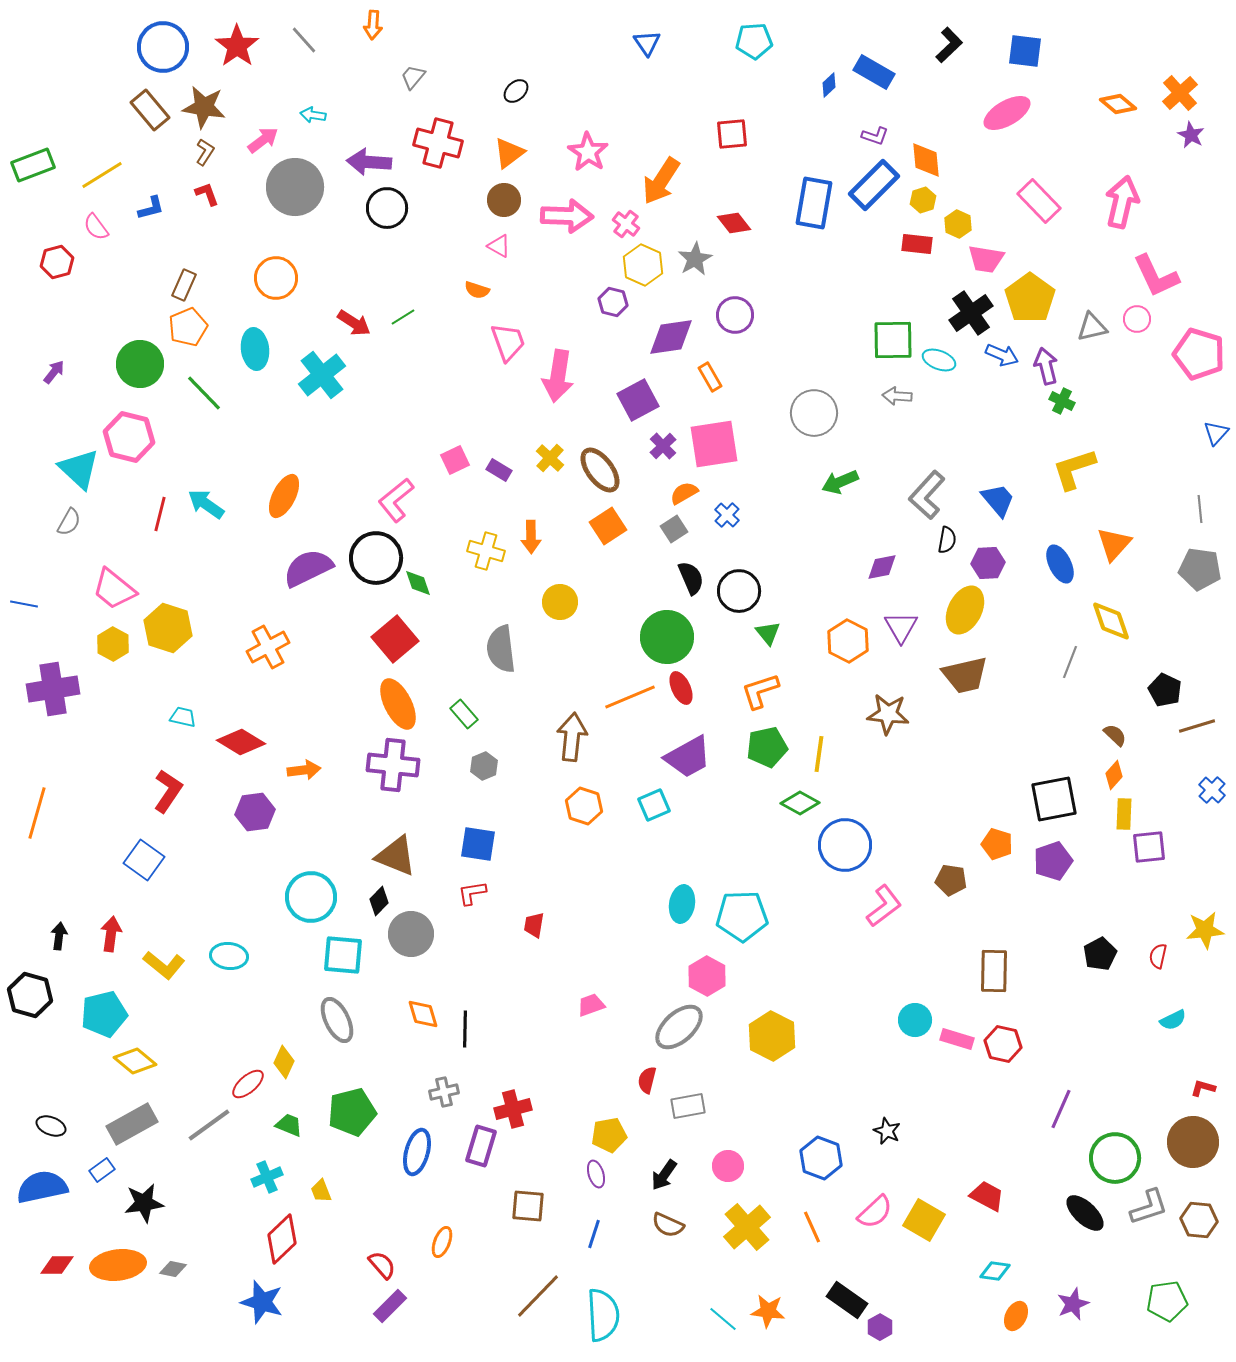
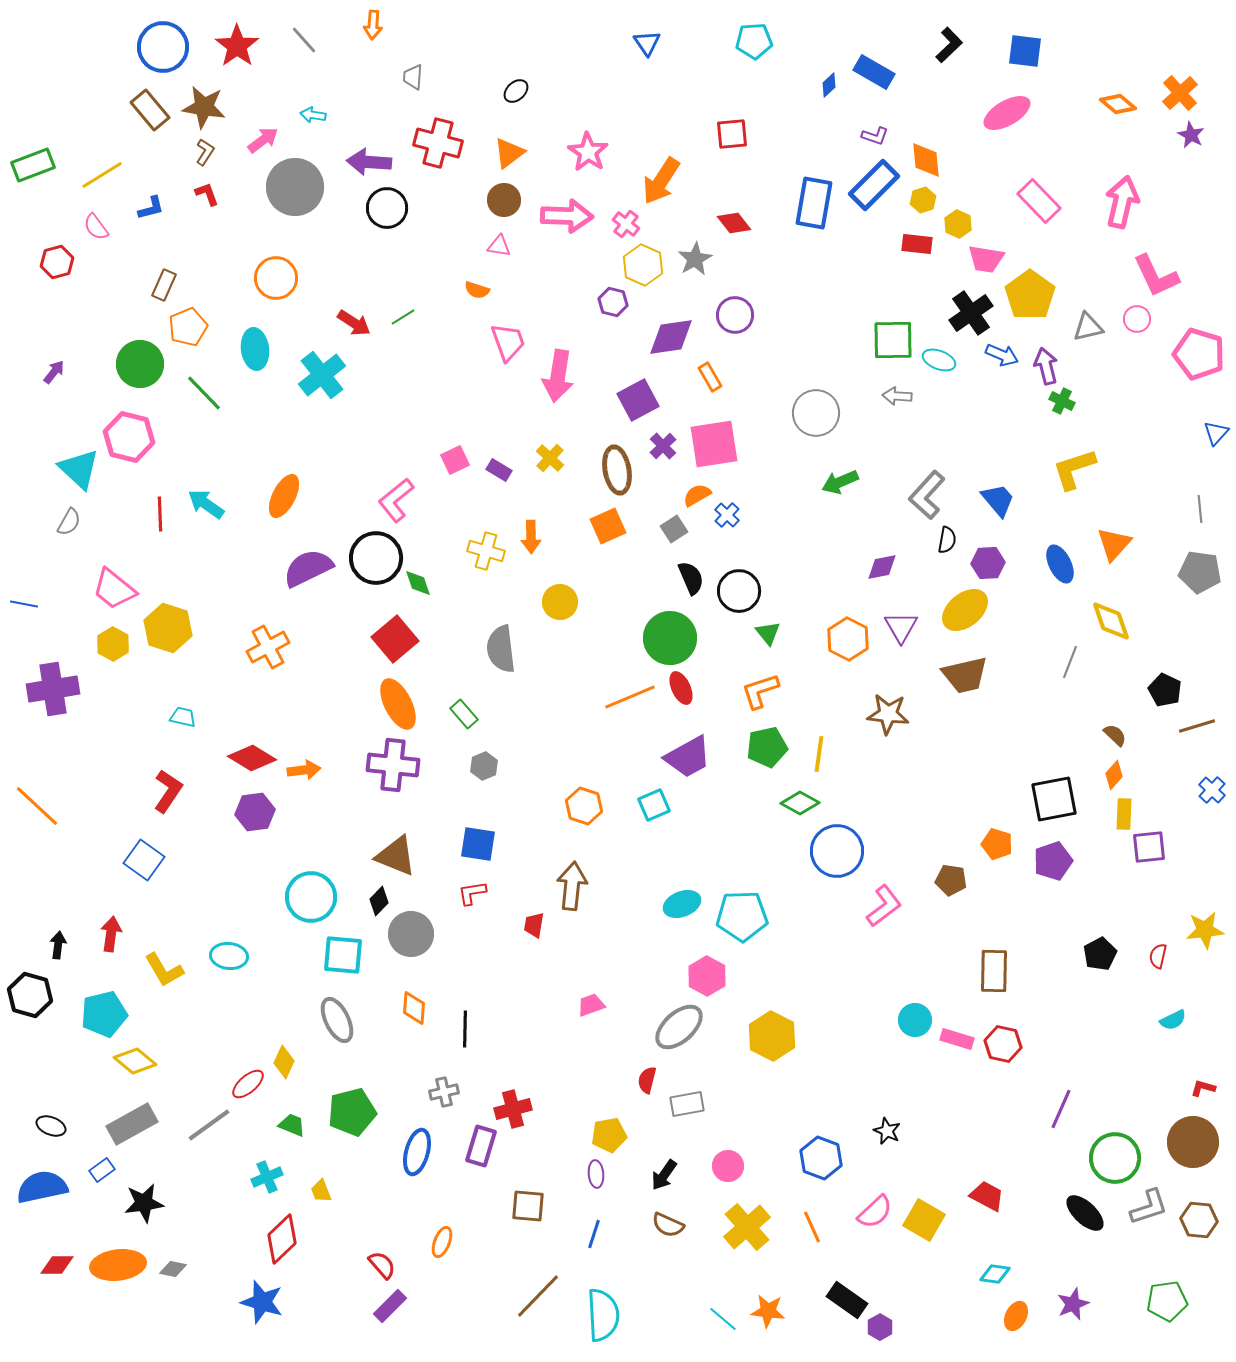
gray trapezoid at (413, 77): rotated 36 degrees counterclockwise
pink triangle at (499, 246): rotated 20 degrees counterclockwise
brown rectangle at (184, 285): moved 20 px left
yellow pentagon at (1030, 298): moved 3 px up
gray triangle at (1092, 327): moved 4 px left
gray circle at (814, 413): moved 2 px right
brown ellipse at (600, 470): moved 17 px right; rotated 27 degrees clockwise
orange semicircle at (684, 493): moved 13 px right, 2 px down
red line at (160, 514): rotated 16 degrees counterclockwise
orange square at (608, 526): rotated 9 degrees clockwise
gray pentagon at (1200, 569): moved 3 px down
yellow ellipse at (965, 610): rotated 24 degrees clockwise
green circle at (667, 637): moved 3 px right, 1 px down
orange hexagon at (848, 641): moved 2 px up
brown arrow at (572, 737): moved 149 px down
red diamond at (241, 742): moved 11 px right, 16 px down
orange line at (37, 813): moved 7 px up; rotated 63 degrees counterclockwise
blue circle at (845, 845): moved 8 px left, 6 px down
cyan ellipse at (682, 904): rotated 60 degrees clockwise
black arrow at (59, 936): moved 1 px left, 9 px down
yellow L-shape at (164, 965): moved 5 px down; rotated 21 degrees clockwise
orange diamond at (423, 1014): moved 9 px left, 6 px up; rotated 20 degrees clockwise
gray rectangle at (688, 1106): moved 1 px left, 2 px up
green trapezoid at (289, 1125): moved 3 px right
purple ellipse at (596, 1174): rotated 12 degrees clockwise
cyan diamond at (995, 1271): moved 3 px down
